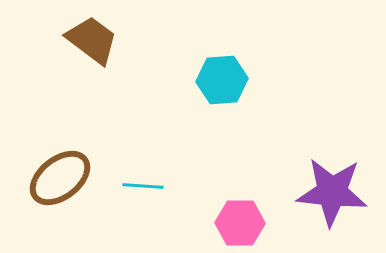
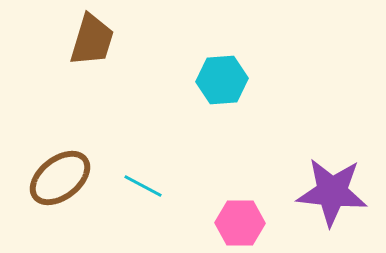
brown trapezoid: rotated 70 degrees clockwise
cyan line: rotated 24 degrees clockwise
